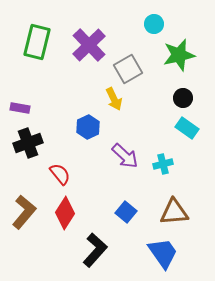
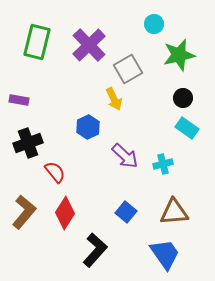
purple rectangle: moved 1 px left, 8 px up
red semicircle: moved 5 px left, 2 px up
blue trapezoid: moved 2 px right, 1 px down
